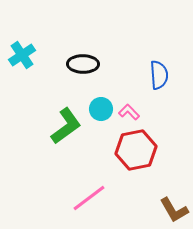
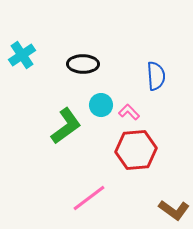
blue semicircle: moved 3 px left, 1 px down
cyan circle: moved 4 px up
red hexagon: rotated 6 degrees clockwise
brown L-shape: rotated 24 degrees counterclockwise
